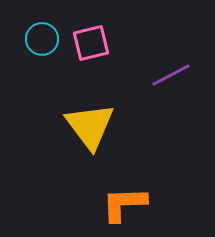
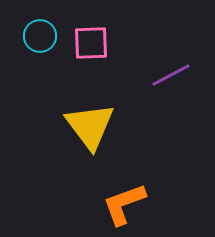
cyan circle: moved 2 px left, 3 px up
pink square: rotated 12 degrees clockwise
orange L-shape: rotated 18 degrees counterclockwise
